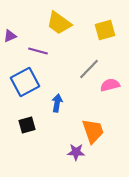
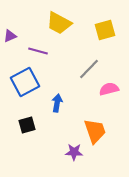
yellow trapezoid: rotated 8 degrees counterclockwise
pink semicircle: moved 1 px left, 4 px down
orange trapezoid: moved 2 px right
purple star: moved 2 px left
